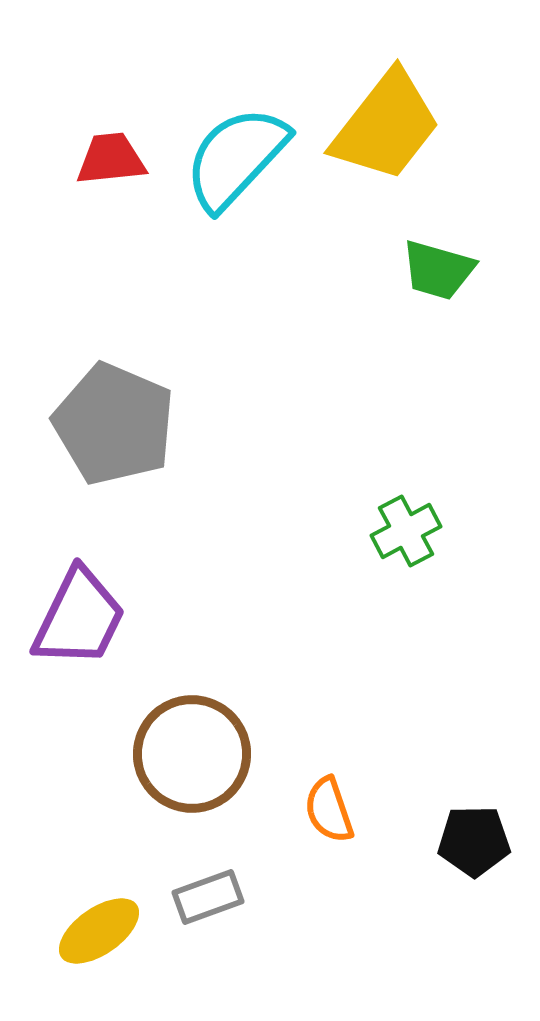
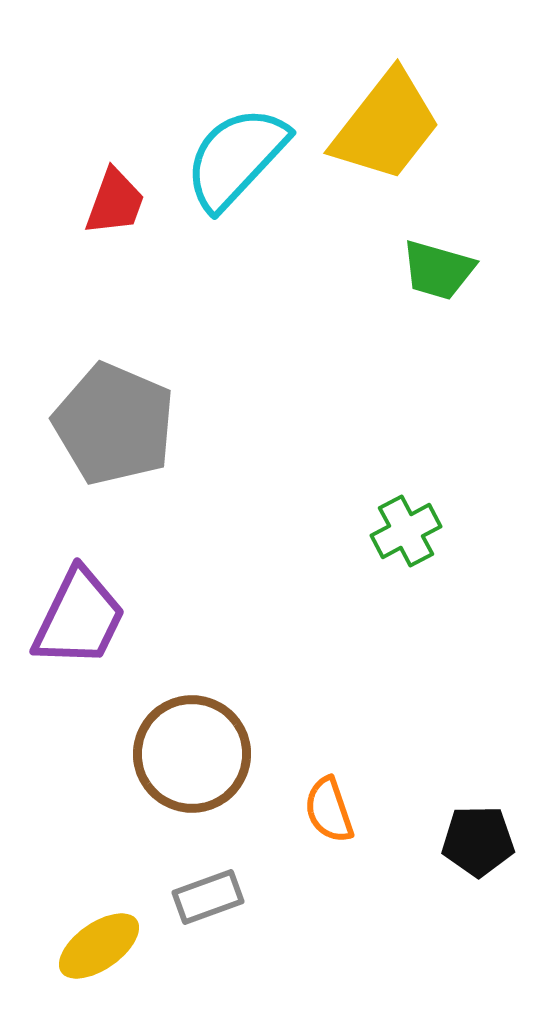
red trapezoid: moved 4 px right, 43 px down; rotated 116 degrees clockwise
black pentagon: moved 4 px right
yellow ellipse: moved 15 px down
